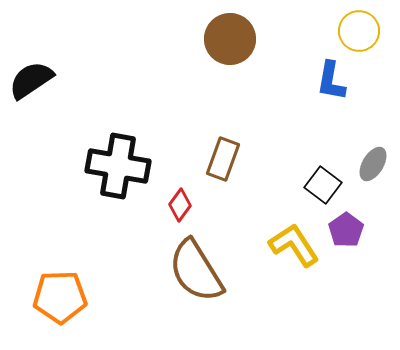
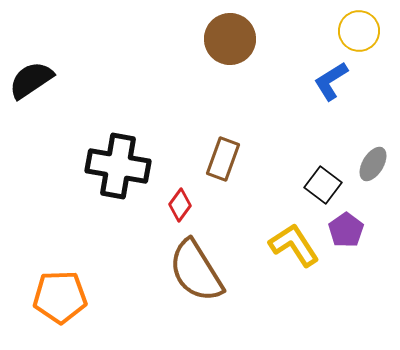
blue L-shape: rotated 48 degrees clockwise
